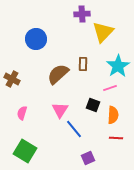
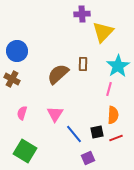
blue circle: moved 19 px left, 12 px down
pink line: moved 1 px left, 1 px down; rotated 56 degrees counterclockwise
black square: moved 4 px right, 27 px down; rotated 32 degrees counterclockwise
pink triangle: moved 5 px left, 4 px down
blue line: moved 5 px down
red line: rotated 24 degrees counterclockwise
